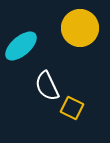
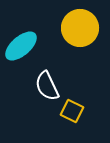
yellow square: moved 3 px down
